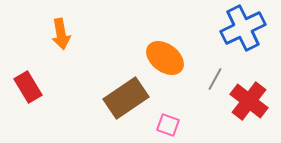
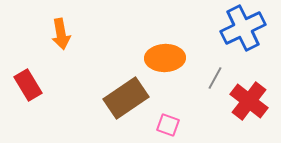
orange ellipse: rotated 39 degrees counterclockwise
gray line: moved 1 px up
red rectangle: moved 2 px up
